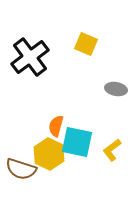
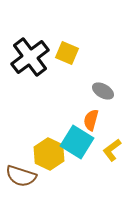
yellow square: moved 19 px left, 9 px down
gray ellipse: moved 13 px left, 2 px down; rotated 20 degrees clockwise
orange semicircle: moved 35 px right, 6 px up
cyan square: rotated 20 degrees clockwise
brown semicircle: moved 7 px down
